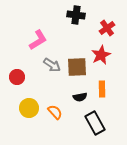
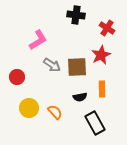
red cross: rotated 21 degrees counterclockwise
